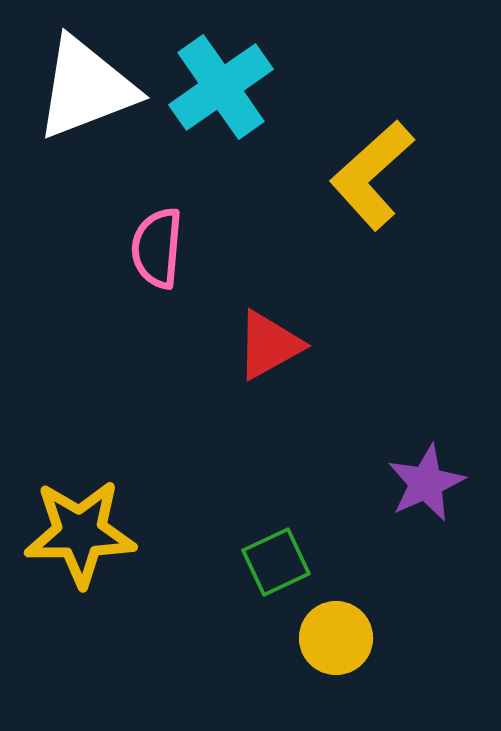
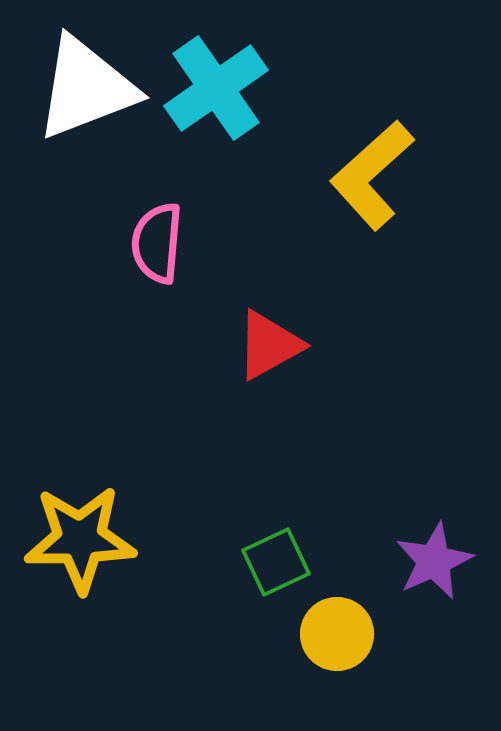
cyan cross: moved 5 px left, 1 px down
pink semicircle: moved 5 px up
purple star: moved 8 px right, 78 px down
yellow star: moved 6 px down
yellow circle: moved 1 px right, 4 px up
